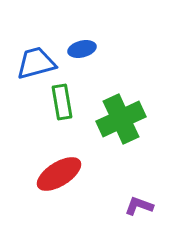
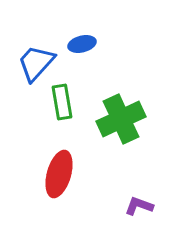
blue ellipse: moved 5 px up
blue trapezoid: rotated 33 degrees counterclockwise
red ellipse: rotated 42 degrees counterclockwise
